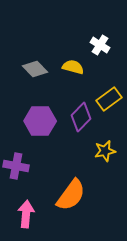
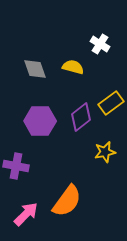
white cross: moved 1 px up
gray diamond: rotated 25 degrees clockwise
yellow rectangle: moved 2 px right, 4 px down
purple diamond: rotated 8 degrees clockwise
yellow star: moved 1 px down
orange semicircle: moved 4 px left, 6 px down
pink arrow: rotated 40 degrees clockwise
